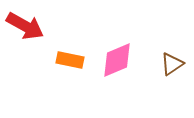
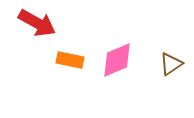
red arrow: moved 12 px right, 3 px up
brown triangle: moved 1 px left
